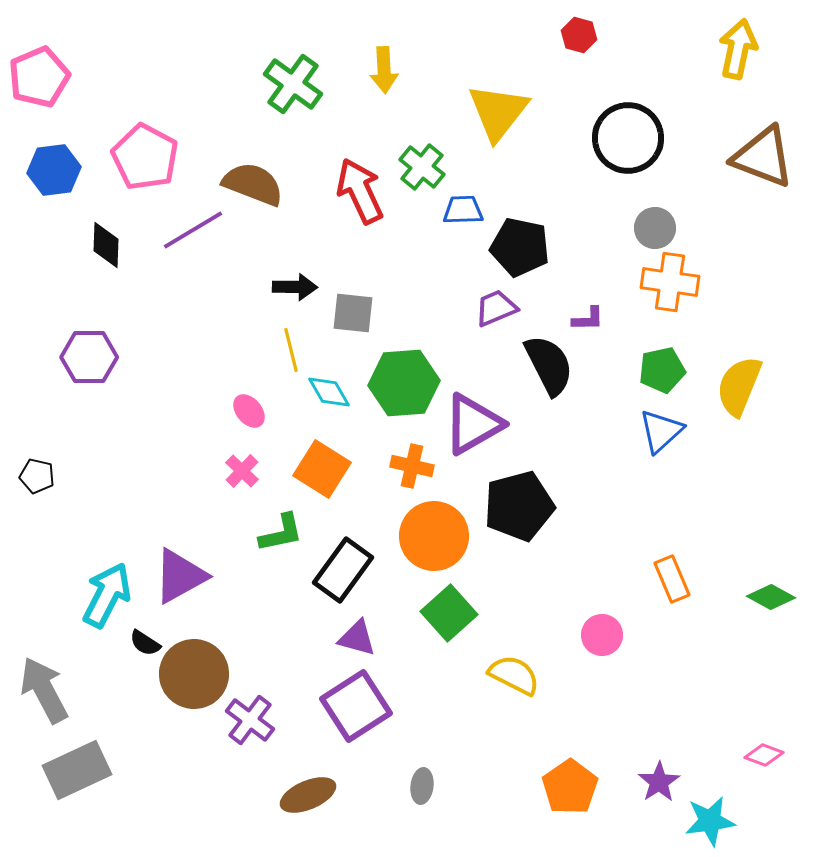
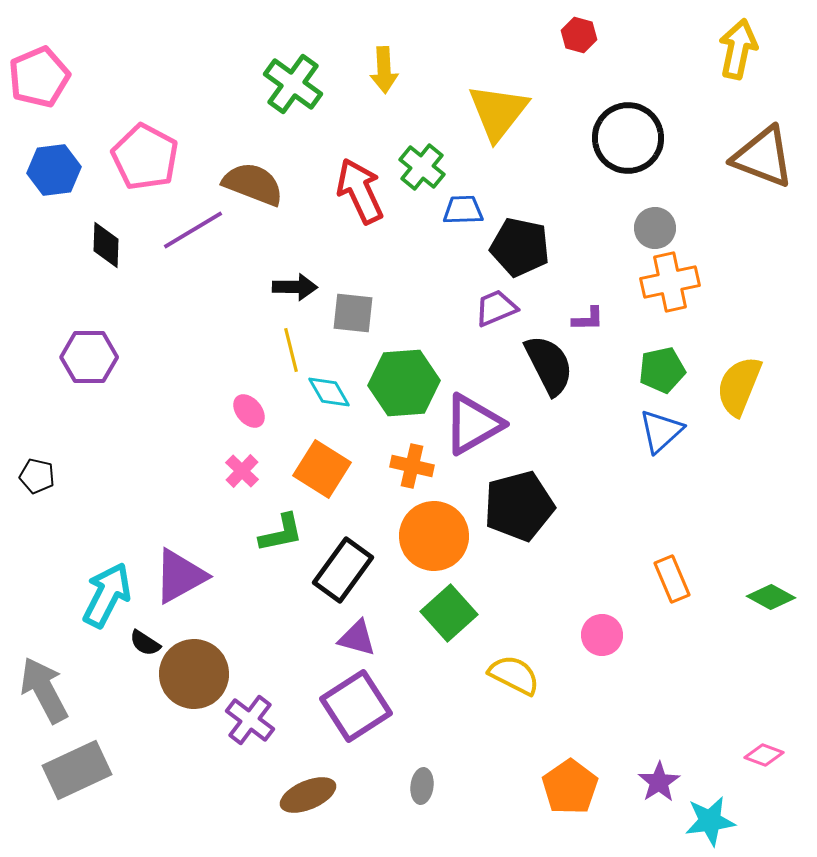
orange cross at (670, 282): rotated 20 degrees counterclockwise
